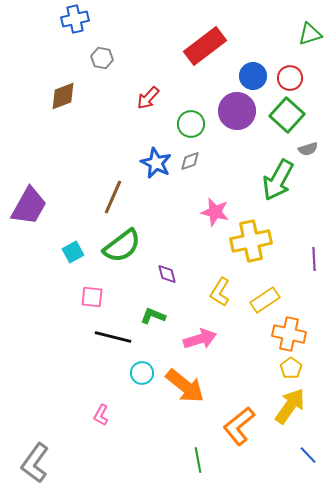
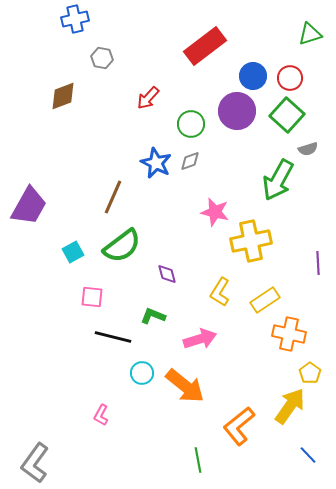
purple line: moved 4 px right, 4 px down
yellow pentagon: moved 19 px right, 5 px down
